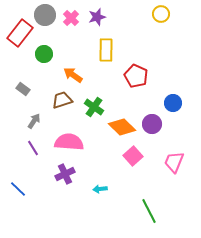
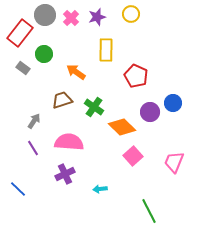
yellow circle: moved 30 px left
orange arrow: moved 3 px right, 3 px up
gray rectangle: moved 21 px up
purple circle: moved 2 px left, 12 px up
